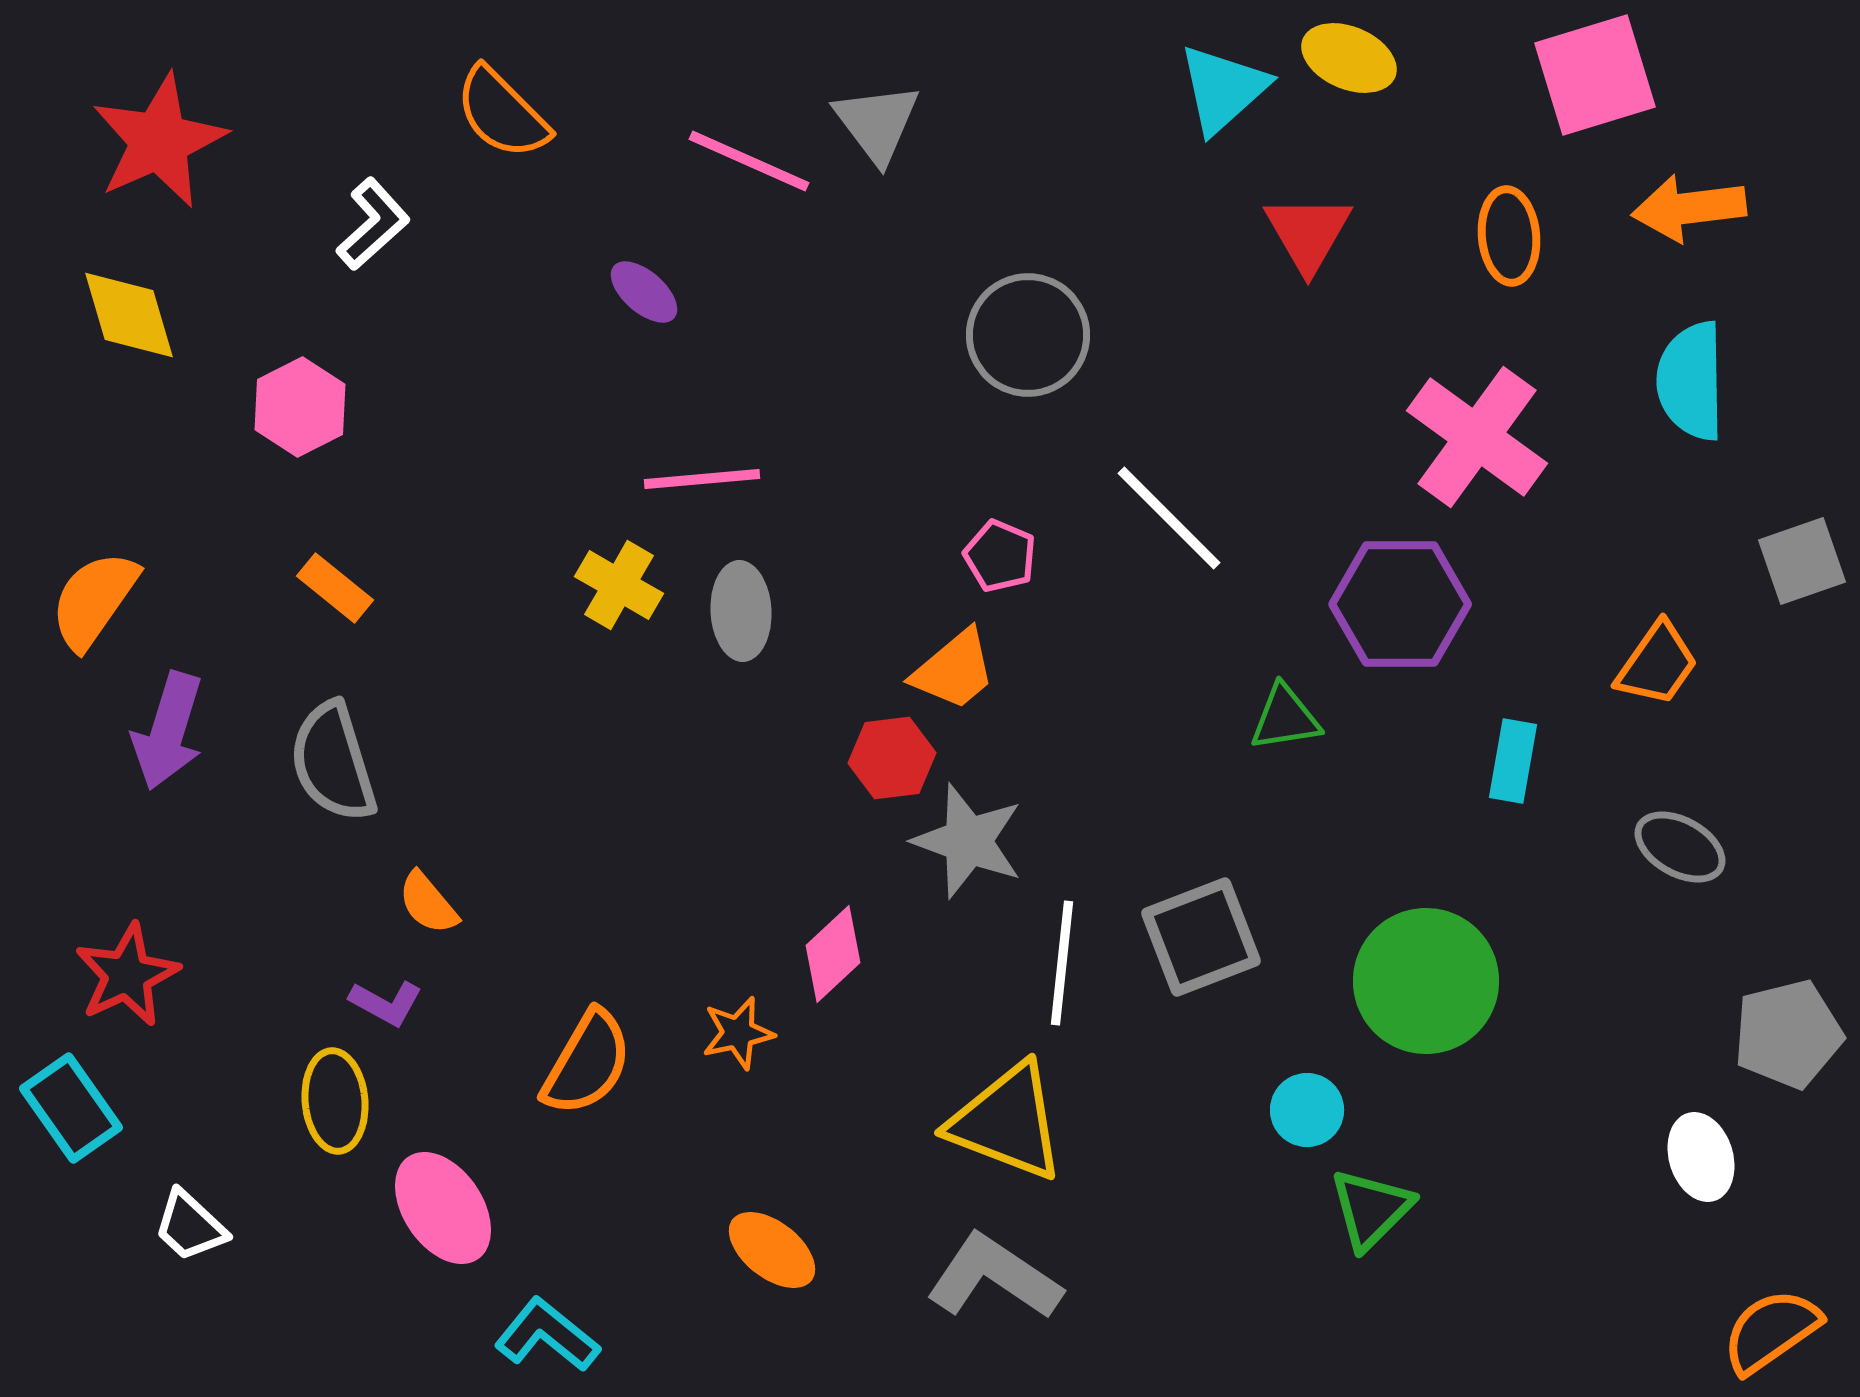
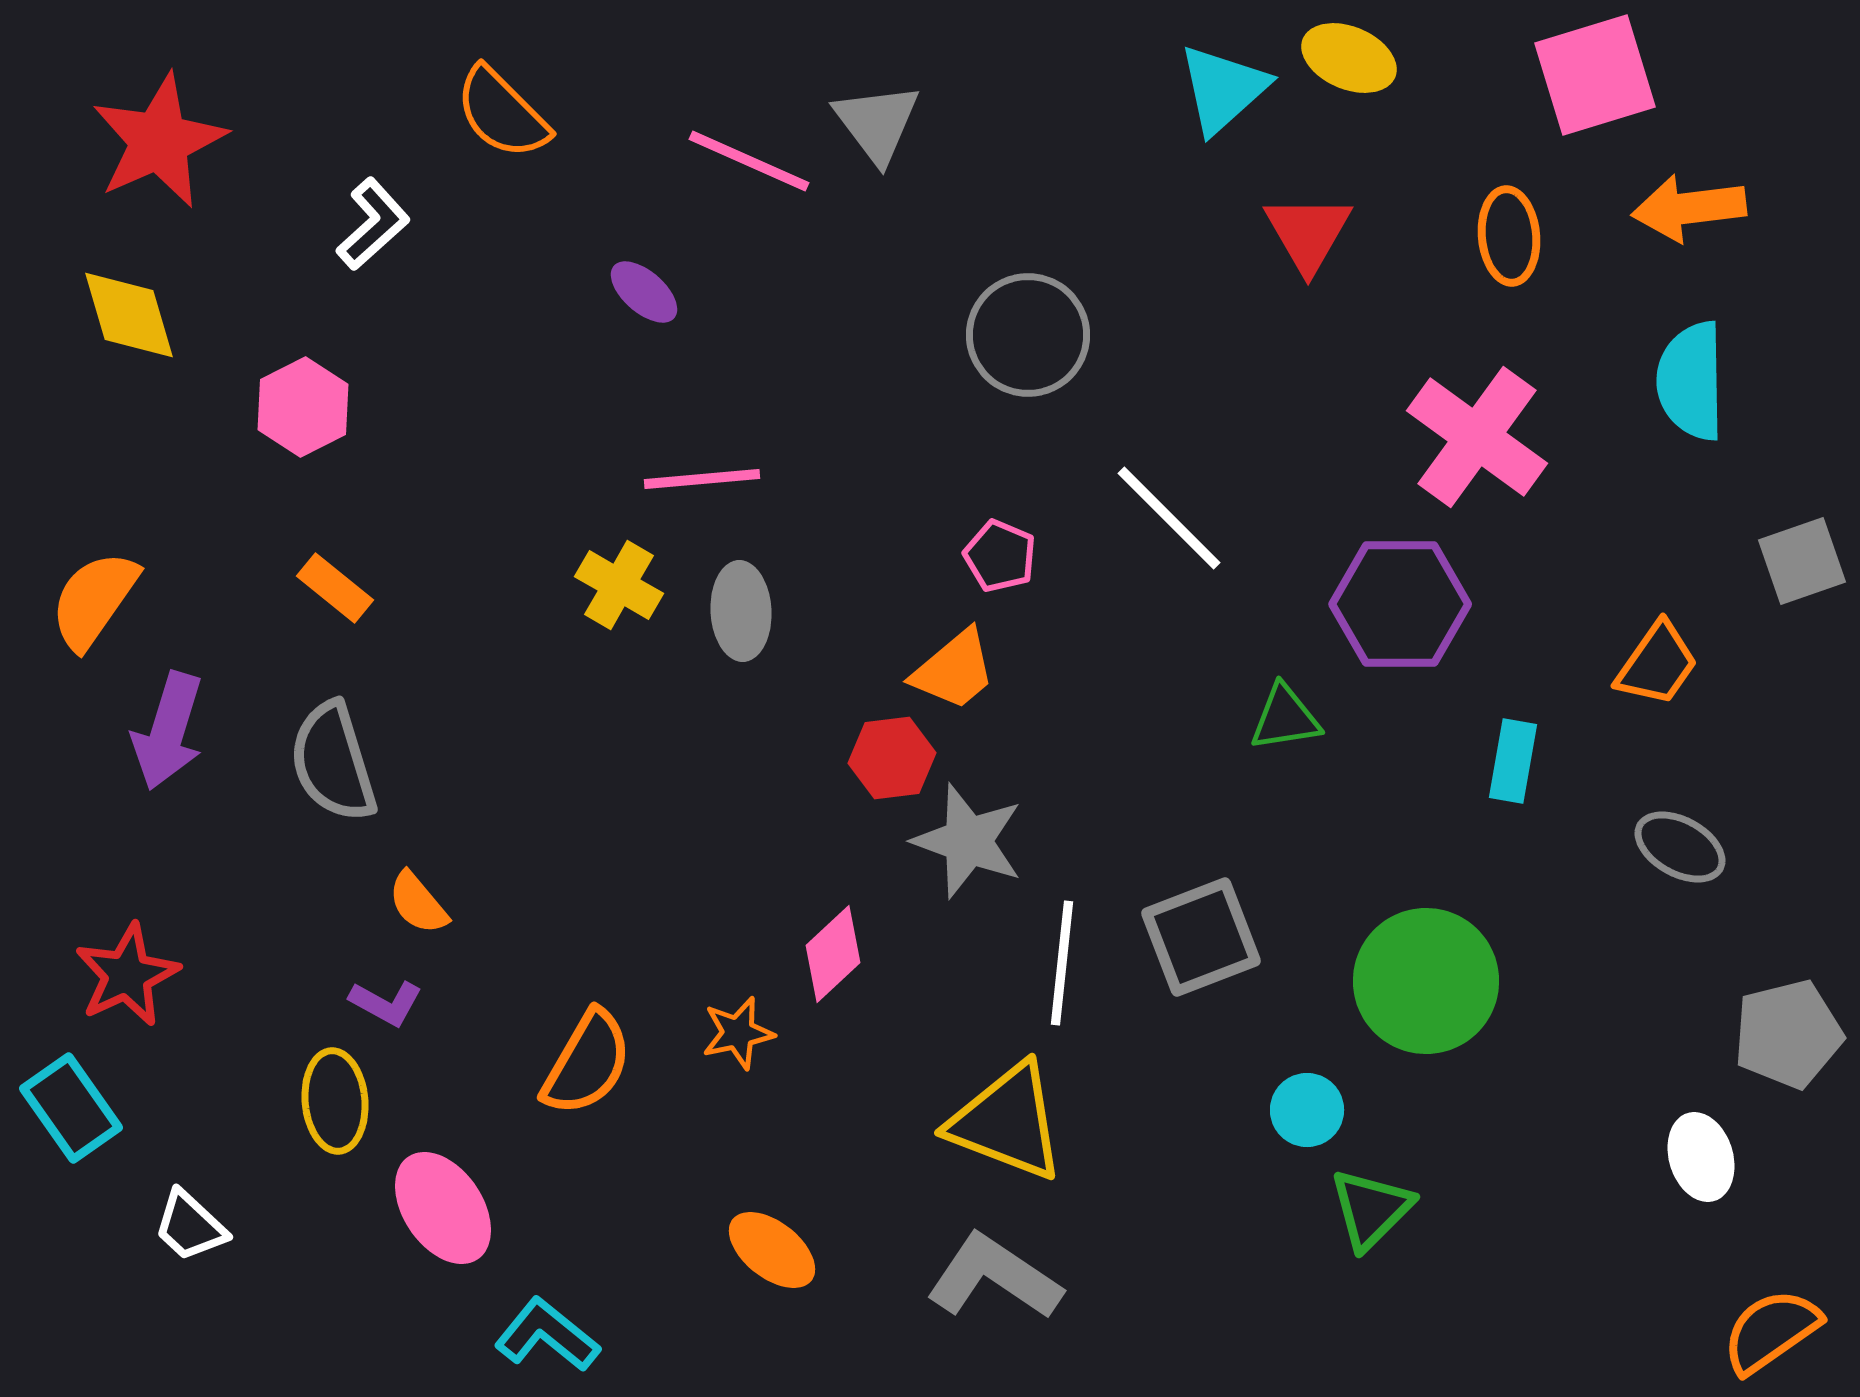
pink hexagon at (300, 407): moved 3 px right
orange semicircle at (428, 903): moved 10 px left
